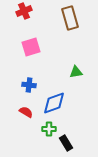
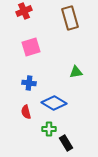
blue cross: moved 2 px up
blue diamond: rotated 50 degrees clockwise
red semicircle: rotated 136 degrees counterclockwise
